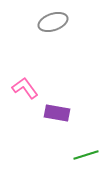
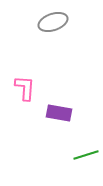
pink L-shape: rotated 40 degrees clockwise
purple rectangle: moved 2 px right
